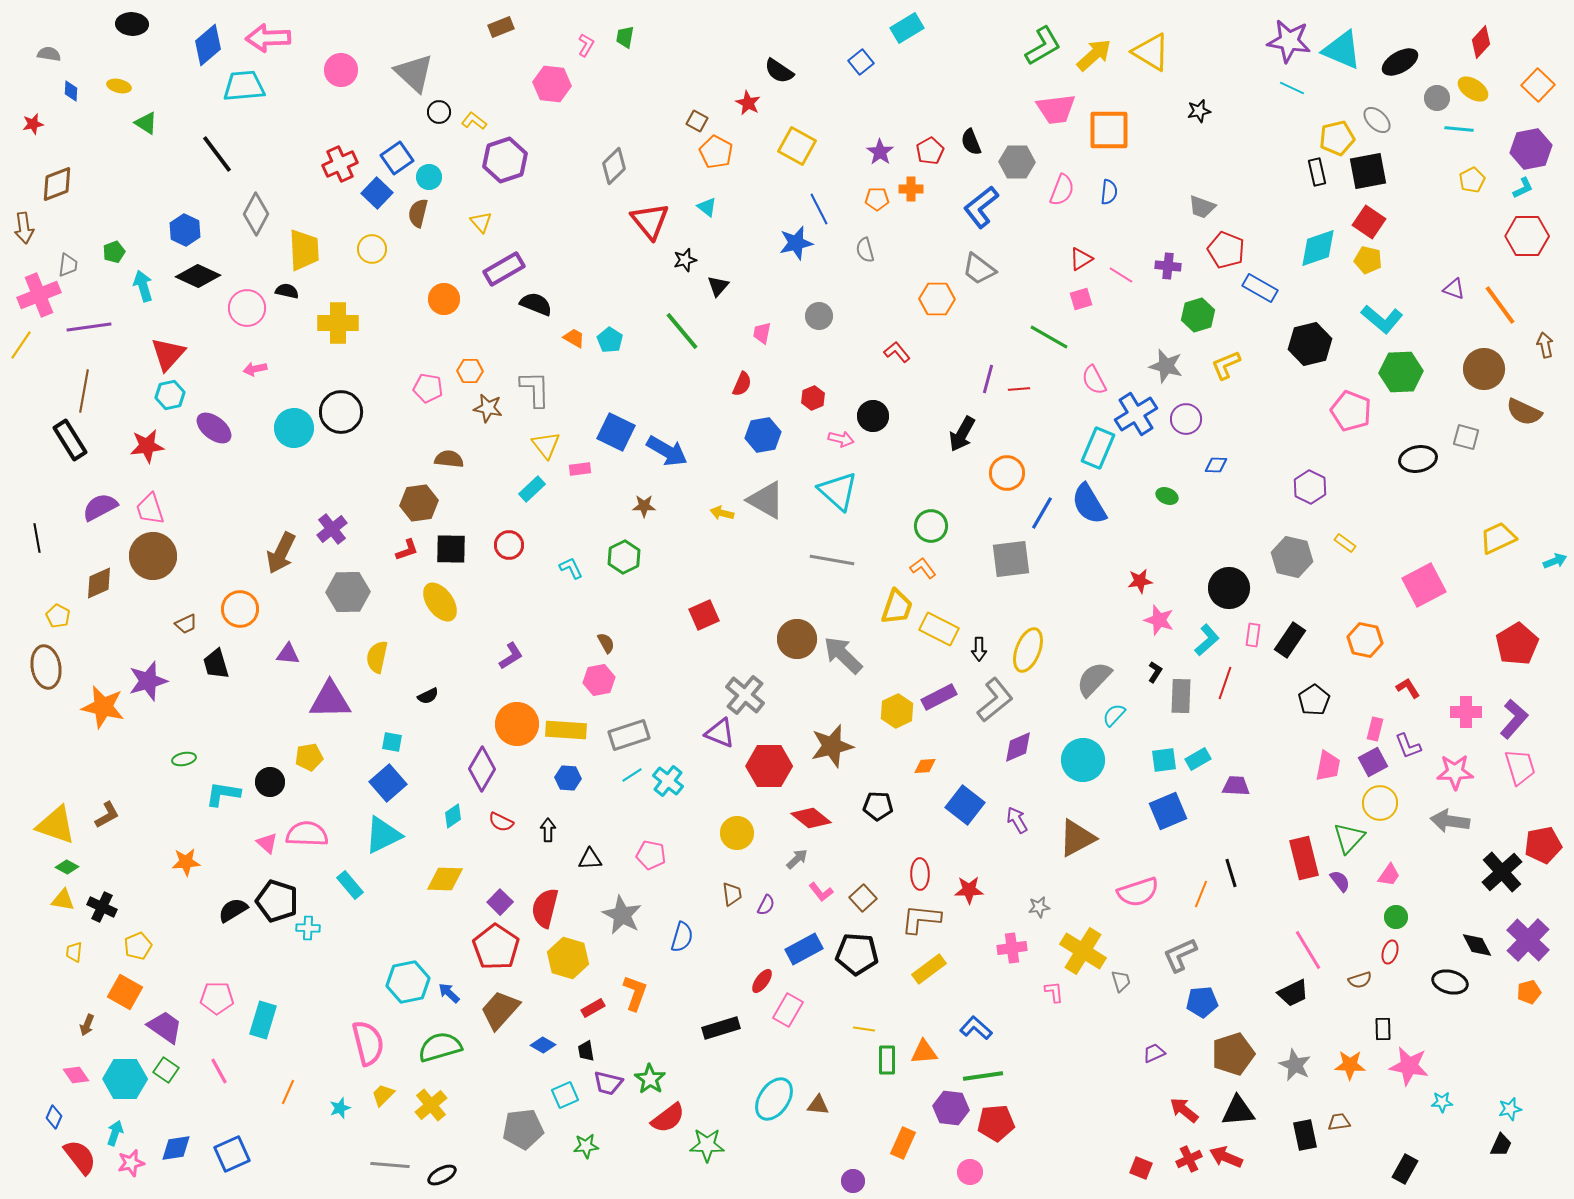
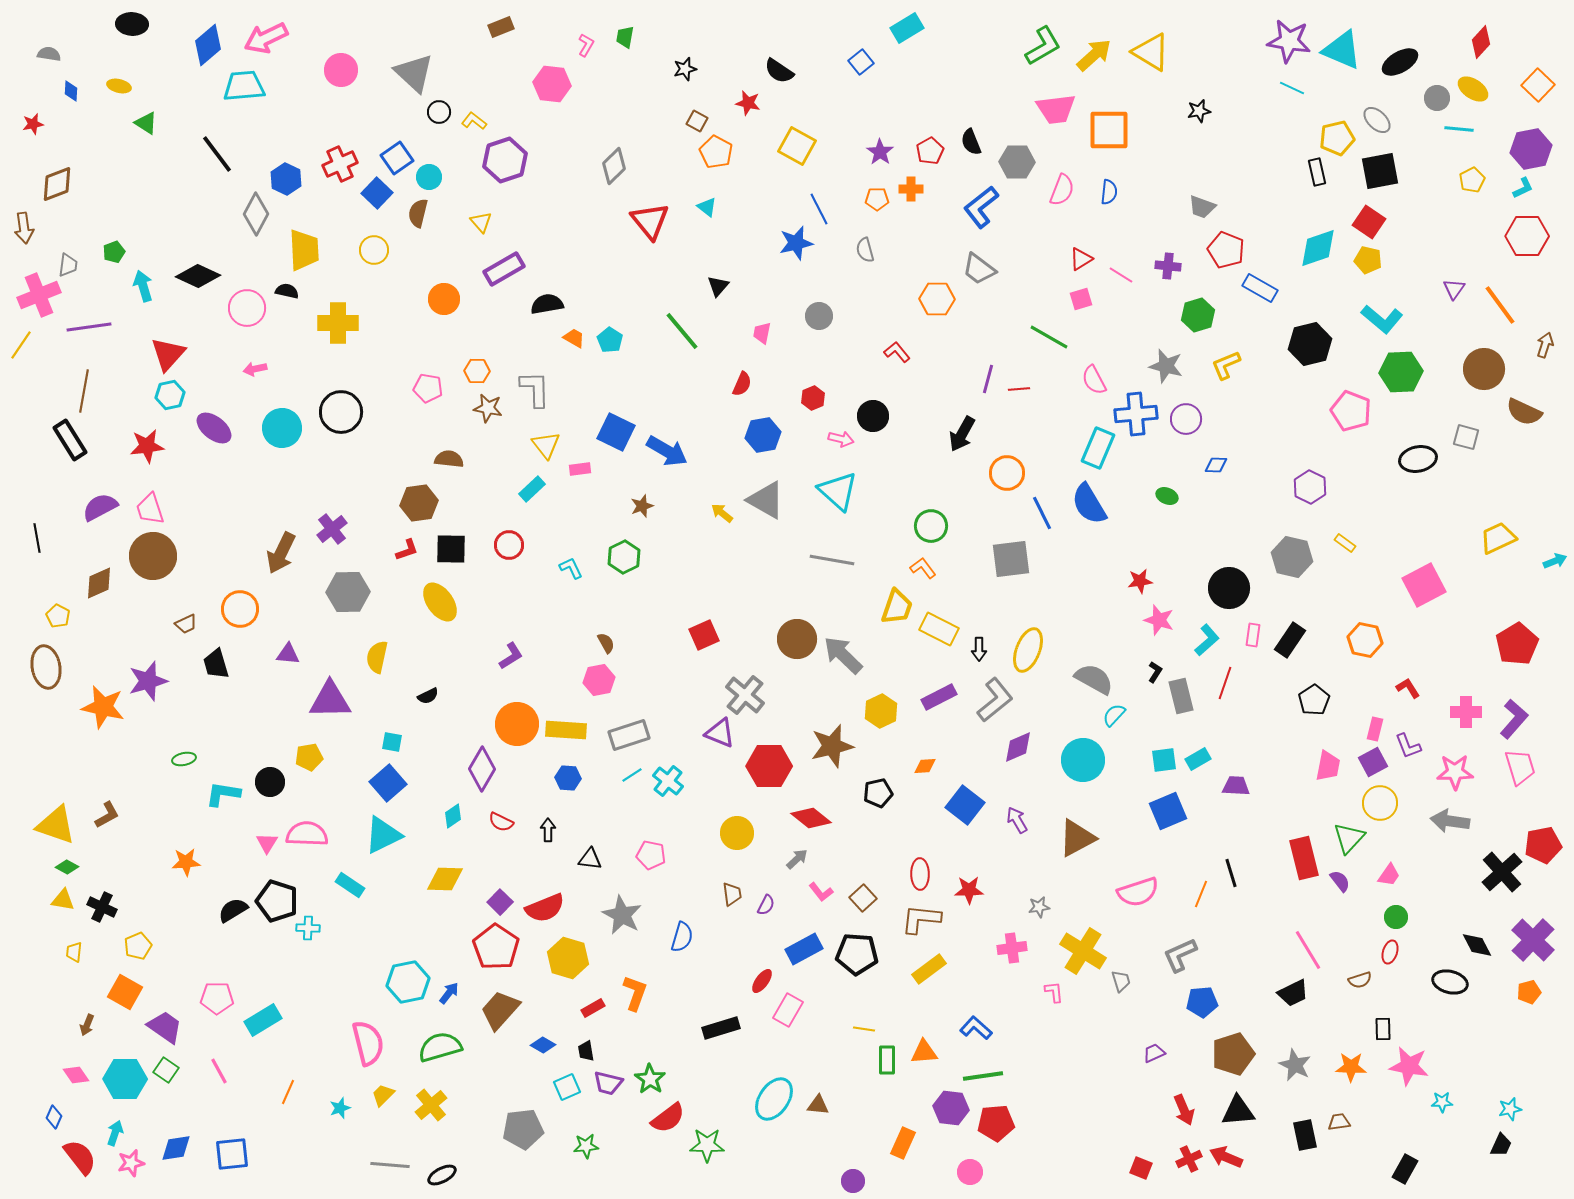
pink arrow at (268, 38): moved 2 px left; rotated 24 degrees counterclockwise
red star at (748, 103): rotated 15 degrees counterclockwise
black square at (1368, 171): moved 12 px right
blue hexagon at (185, 230): moved 101 px right, 51 px up
yellow circle at (372, 249): moved 2 px right, 1 px down
black star at (685, 260): moved 191 px up
purple triangle at (1454, 289): rotated 45 degrees clockwise
black semicircle at (536, 304): moved 11 px right; rotated 32 degrees counterclockwise
brown arrow at (1545, 345): rotated 30 degrees clockwise
orange hexagon at (470, 371): moved 7 px right
blue cross at (1136, 414): rotated 27 degrees clockwise
cyan circle at (294, 428): moved 12 px left
brown star at (644, 506): moved 2 px left; rotated 20 degrees counterclockwise
yellow arrow at (722, 513): rotated 25 degrees clockwise
blue line at (1042, 513): rotated 56 degrees counterclockwise
red square at (704, 615): moved 20 px down
gray semicircle at (1094, 679): rotated 75 degrees clockwise
gray rectangle at (1181, 696): rotated 16 degrees counterclockwise
yellow hexagon at (897, 711): moved 16 px left
black pentagon at (878, 806): moved 13 px up; rotated 16 degrees counterclockwise
pink triangle at (267, 843): rotated 20 degrees clockwise
black triangle at (590, 859): rotated 10 degrees clockwise
cyan rectangle at (350, 885): rotated 16 degrees counterclockwise
red semicircle at (545, 908): rotated 126 degrees counterclockwise
purple cross at (1528, 940): moved 5 px right
blue arrow at (449, 993): rotated 85 degrees clockwise
cyan rectangle at (263, 1020): rotated 42 degrees clockwise
orange star at (1350, 1065): moved 1 px right, 2 px down
cyan square at (565, 1095): moved 2 px right, 8 px up
red arrow at (1184, 1110): rotated 152 degrees counterclockwise
blue square at (232, 1154): rotated 18 degrees clockwise
